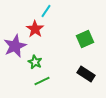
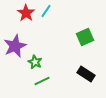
red star: moved 9 px left, 16 px up
green square: moved 2 px up
